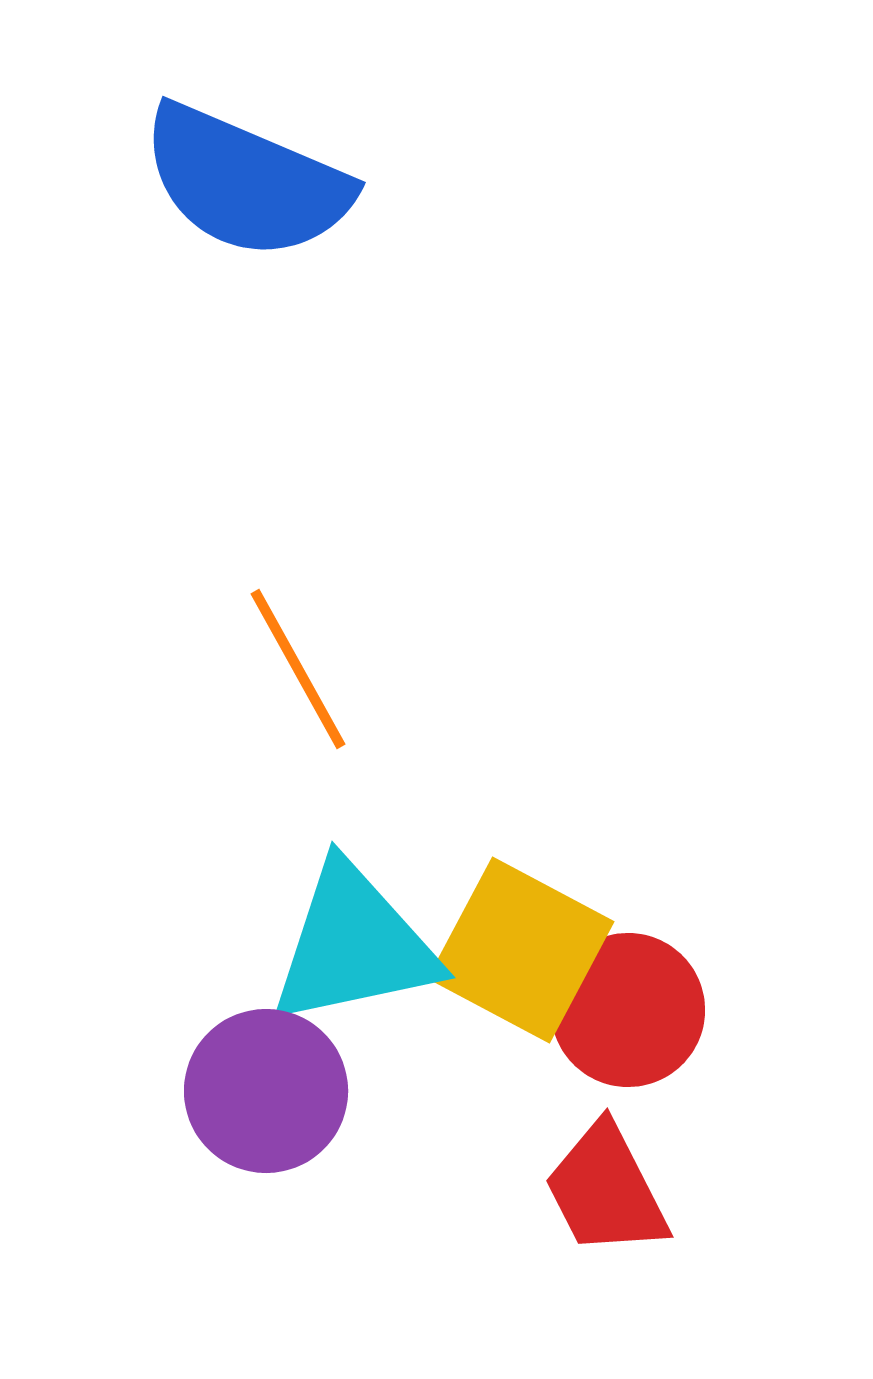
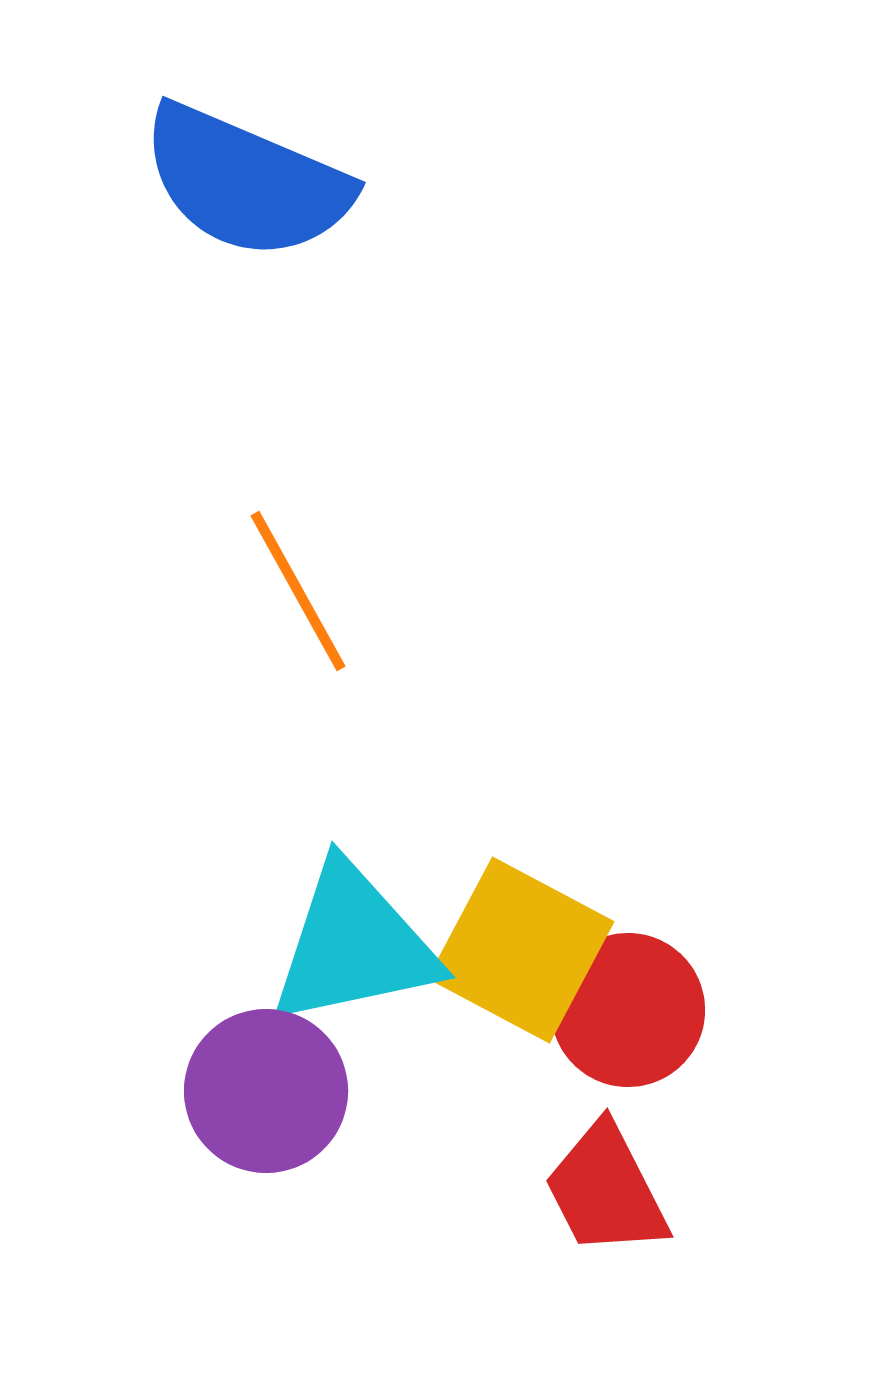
orange line: moved 78 px up
